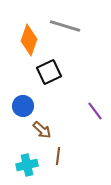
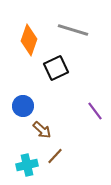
gray line: moved 8 px right, 4 px down
black square: moved 7 px right, 4 px up
brown line: moved 3 px left; rotated 36 degrees clockwise
